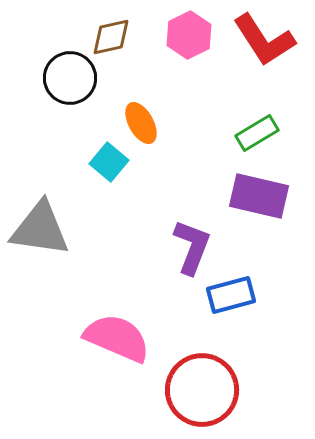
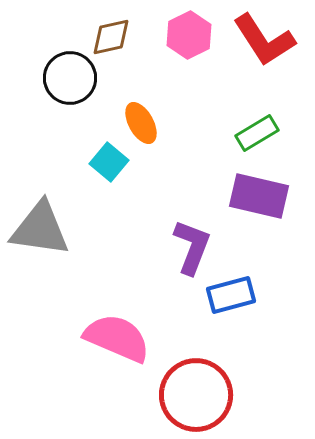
red circle: moved 6 px left, 5 px down
